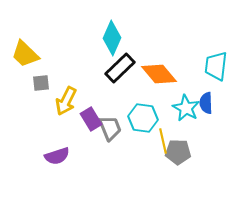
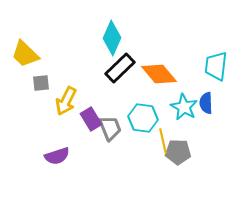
cyan star: moved 2 px left, 1 px up
